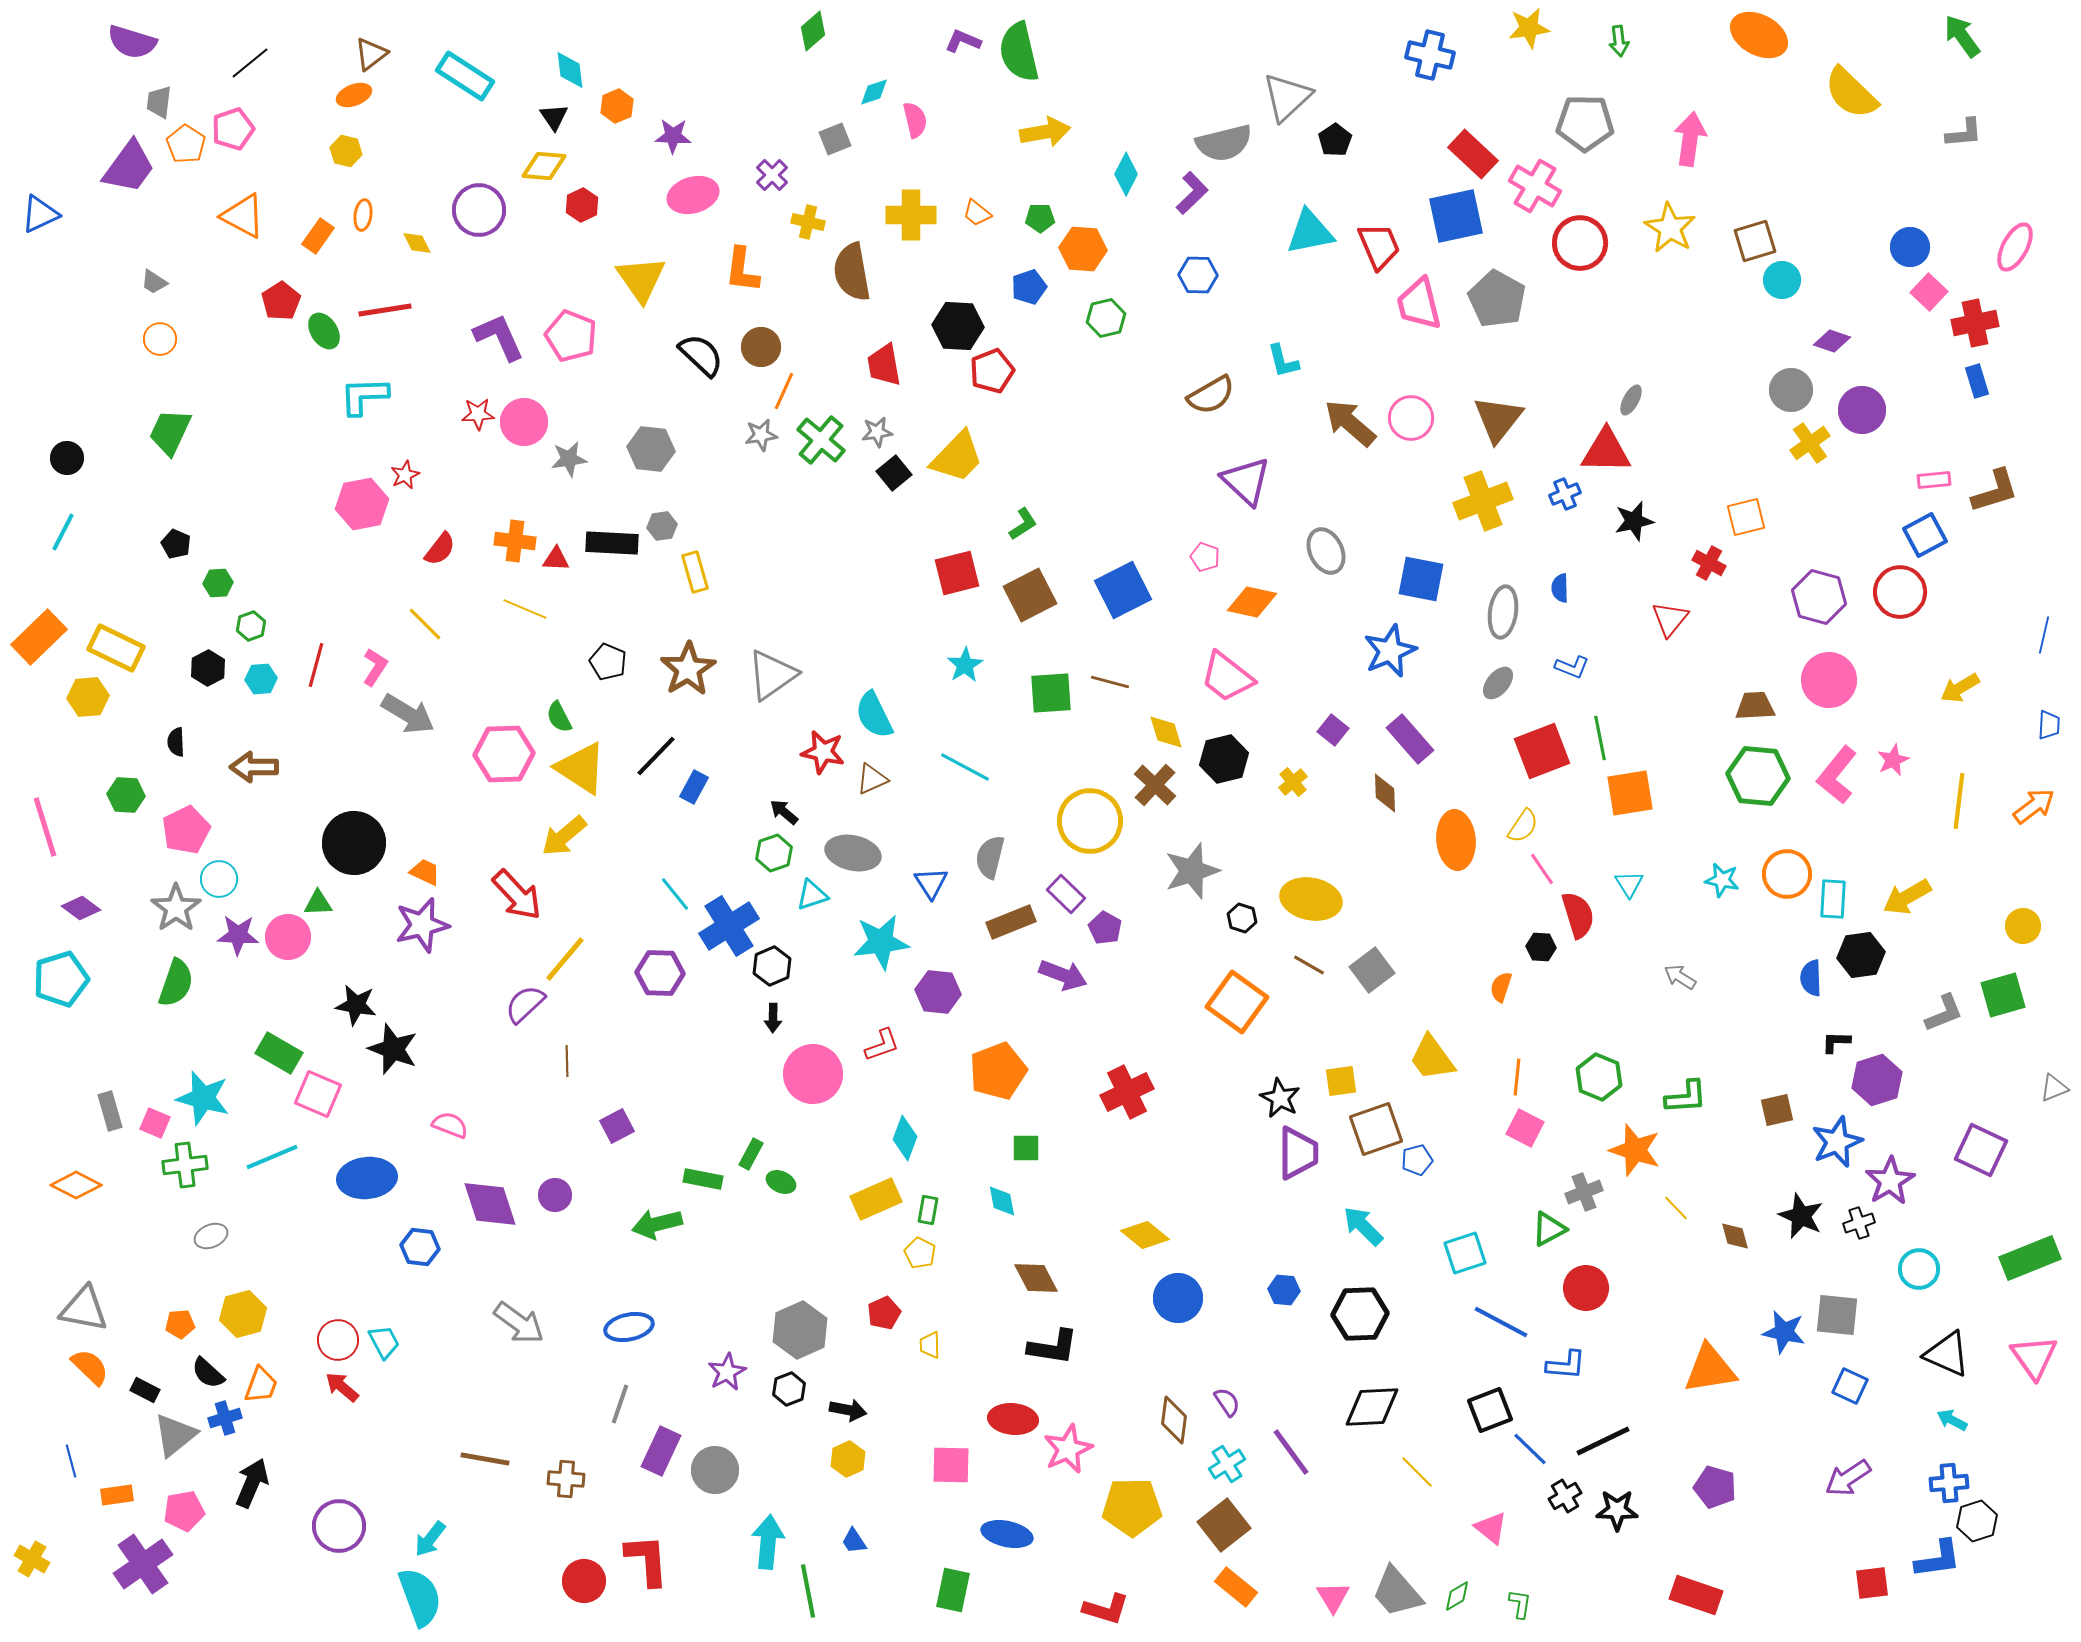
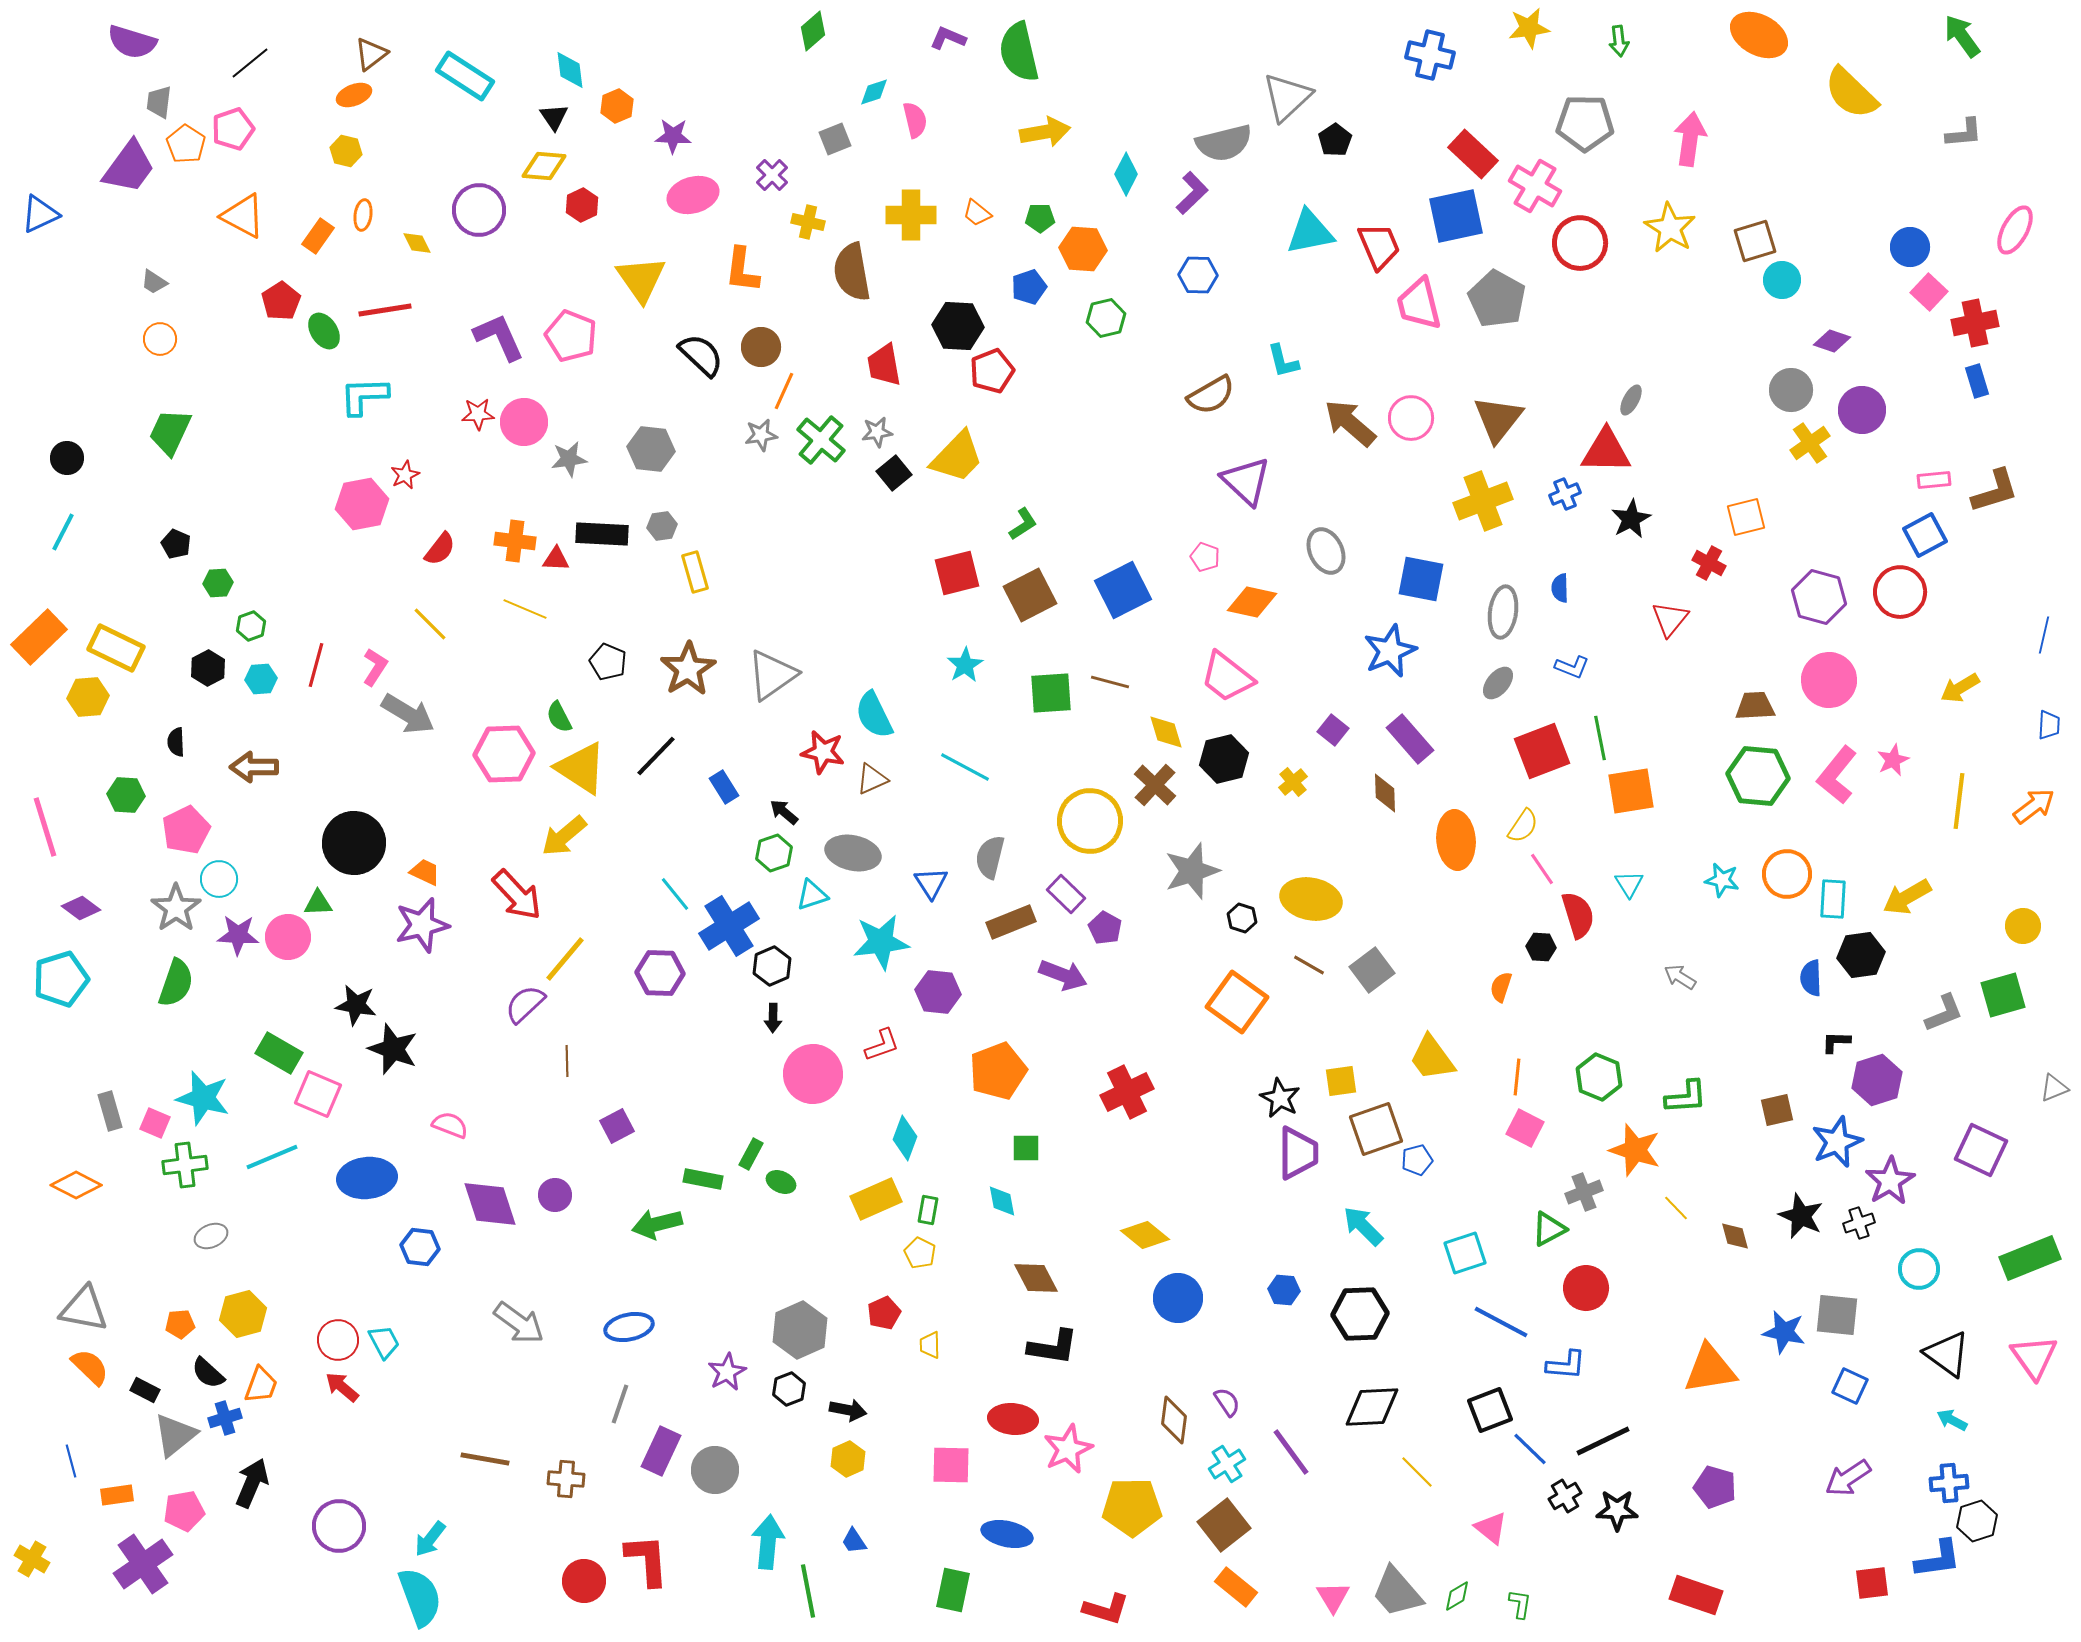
purple L-shape at (963, 41): moved 15 px left, 3 px up
pink ellipse at (2015, 247): moved 17 px up
black star at (1634, 521): moved 3 px left, 2 px up; rotated 15 degrees counterclockwise
black rectangle at (612, 543): moved 10 px left, 9 px up
yellow line at (425, 624): moved 5 px right
blue rectangle at (694, 787): moved 30 px right; rotated 60 degrees counterclockwise
orange square at (1630, 793): moved 1 px right, 2 px up
black triangle at (1947, 1354): rotated 12 degrees clockwise
